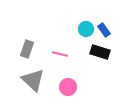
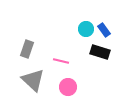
pink line: moved 1 px right, 7 px down
